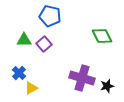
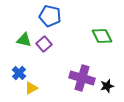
green triangle: rotated 14 degrees clockwise
